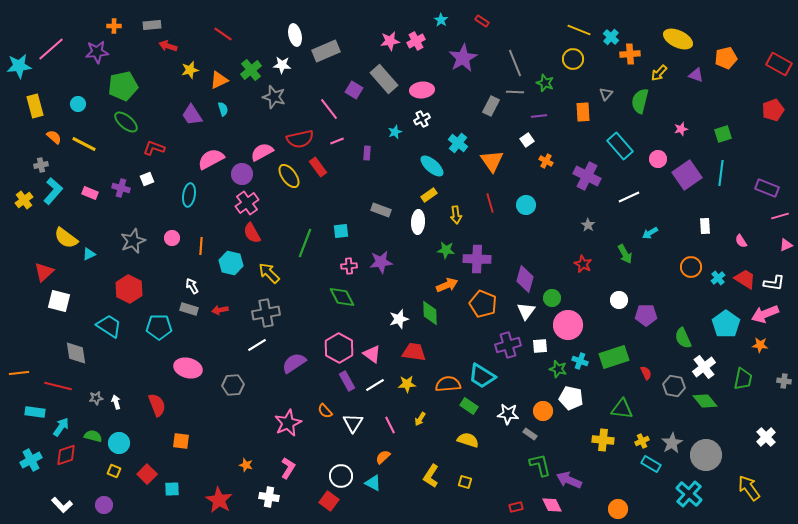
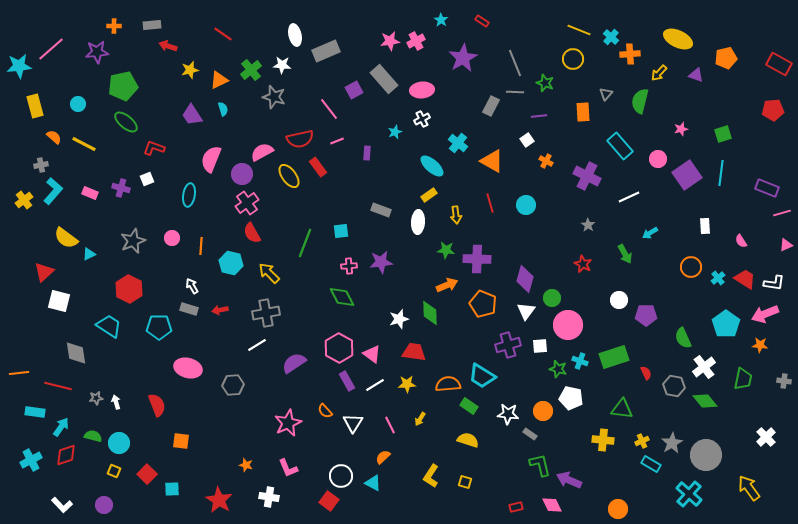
purple square at (354, 90): rotated 30 degrees clockwise
red pentagon at (773, 110): rotated 15 degrees clockwise
pink semicircle at (211, 159): rotated 40 degrees counterclockwise
orange triangle at (492, 161): rotated 25 degrees counterclockwise
pink line at (780, 216): moved 2 px right, 3 px up
pink L-shape at (288, 468): rotated 125 degrees clockwise
